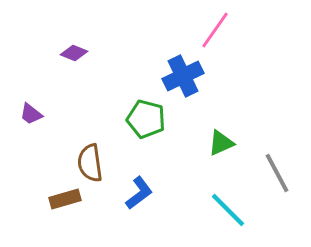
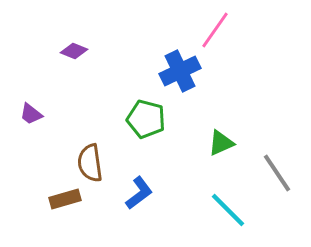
purple diamond: moved 2 px up
blue cross: moved 3 px left, 5 px up
gray line: rotated 6 degrees counterclockwise
